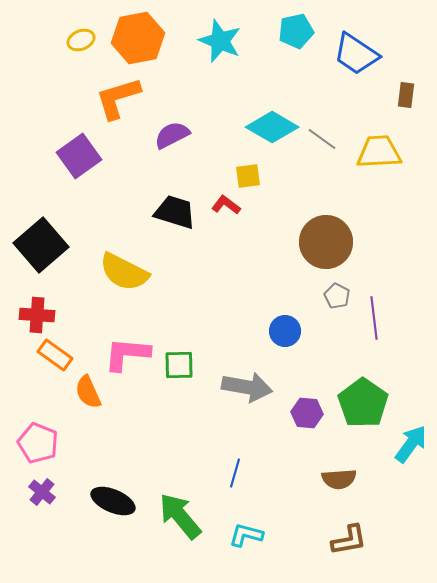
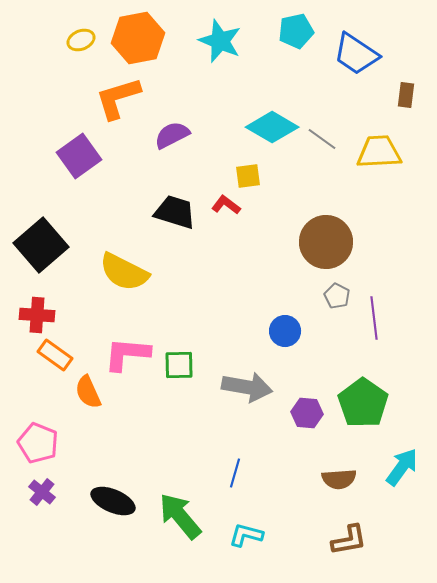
cyan arrow: moved 9 px left, 23 px down
